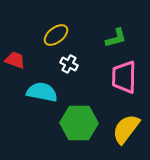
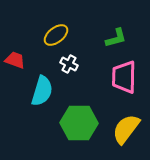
cyan semicircle: moved 1 px up; rotated 96 degrees clockwise
